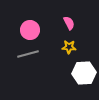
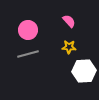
pink semicircle: moved 2 px up; rotated 16 degrees counterclockwise
pink circle: moved 2 px left
white hexagon: moved 2 px up
